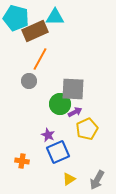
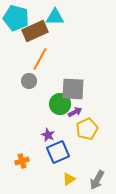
orange cross: rotated 24 degrees counterclockwise
